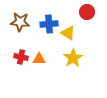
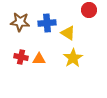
red circle: moved 2 px right, 2 px up
blue cross: moved 2 px left, 1 px up
